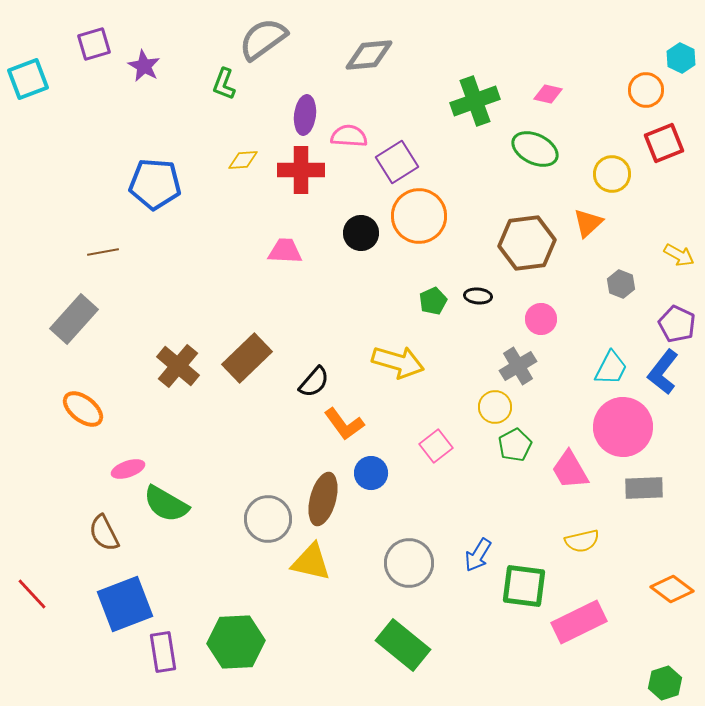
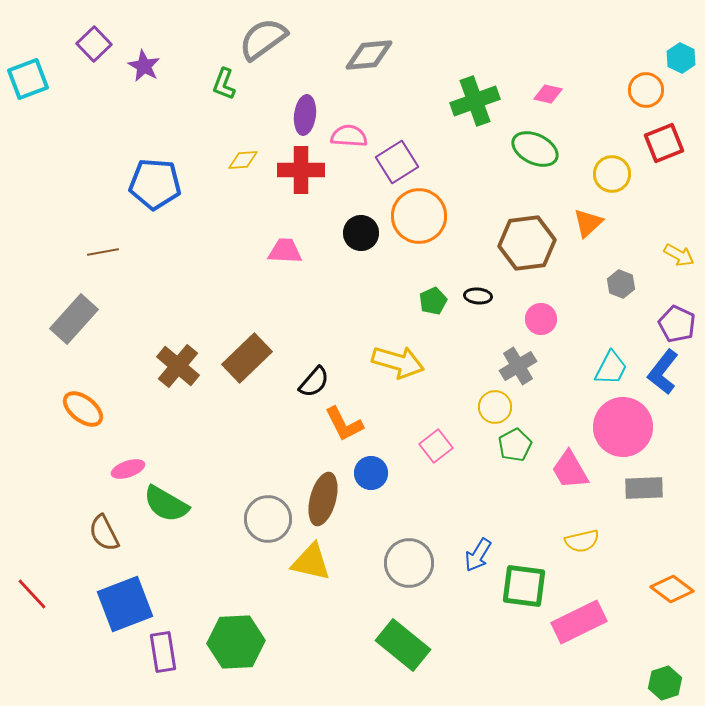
purple square at (94, 44): rotated 28 degrees counterclockwise
orange L-shape at (344, 424): rotated 9 degrees clockwise
